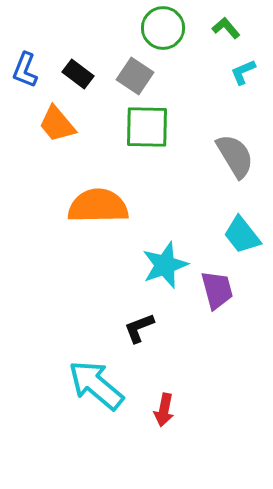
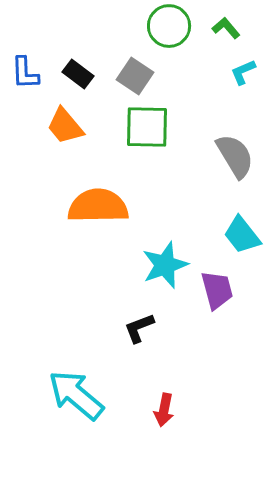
green circle: moved 6 px right, 2 px up
blue L-shape: moved 3 px down; rotated 24 degrees counterclockwise
orange trapezoid: moved 8 px right, 2 px down
cyan arrow: moved 20 px left, 10 px down
